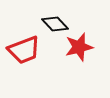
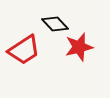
red trapezoid: rotated 12 degrees counterclockwise
